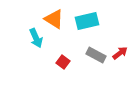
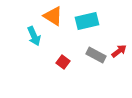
orange triangle: moved 1 px left, 3 px up
cyan arrow: moved 2 px left, 2 px up
red arrow: moved 1 px left, 2 px up
